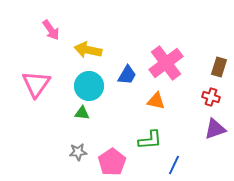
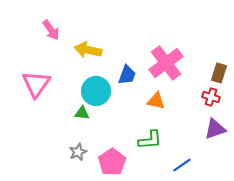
brown rectangle: moved 6 px down
blue trapezoid: rotated 10 degrees counterclockwise
cyan circle: moved 7 px right, 5 px down
gray star: rotated 18 degrees counterclockwise
blue line: moved 8 px right; rotated 30 degrees clockwise
